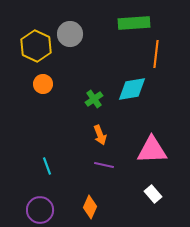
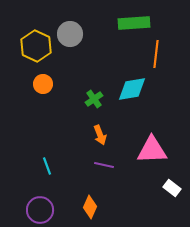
white rectangle: moved 19 px right, 6 px up; rotated 12 degrees counterclockwise
